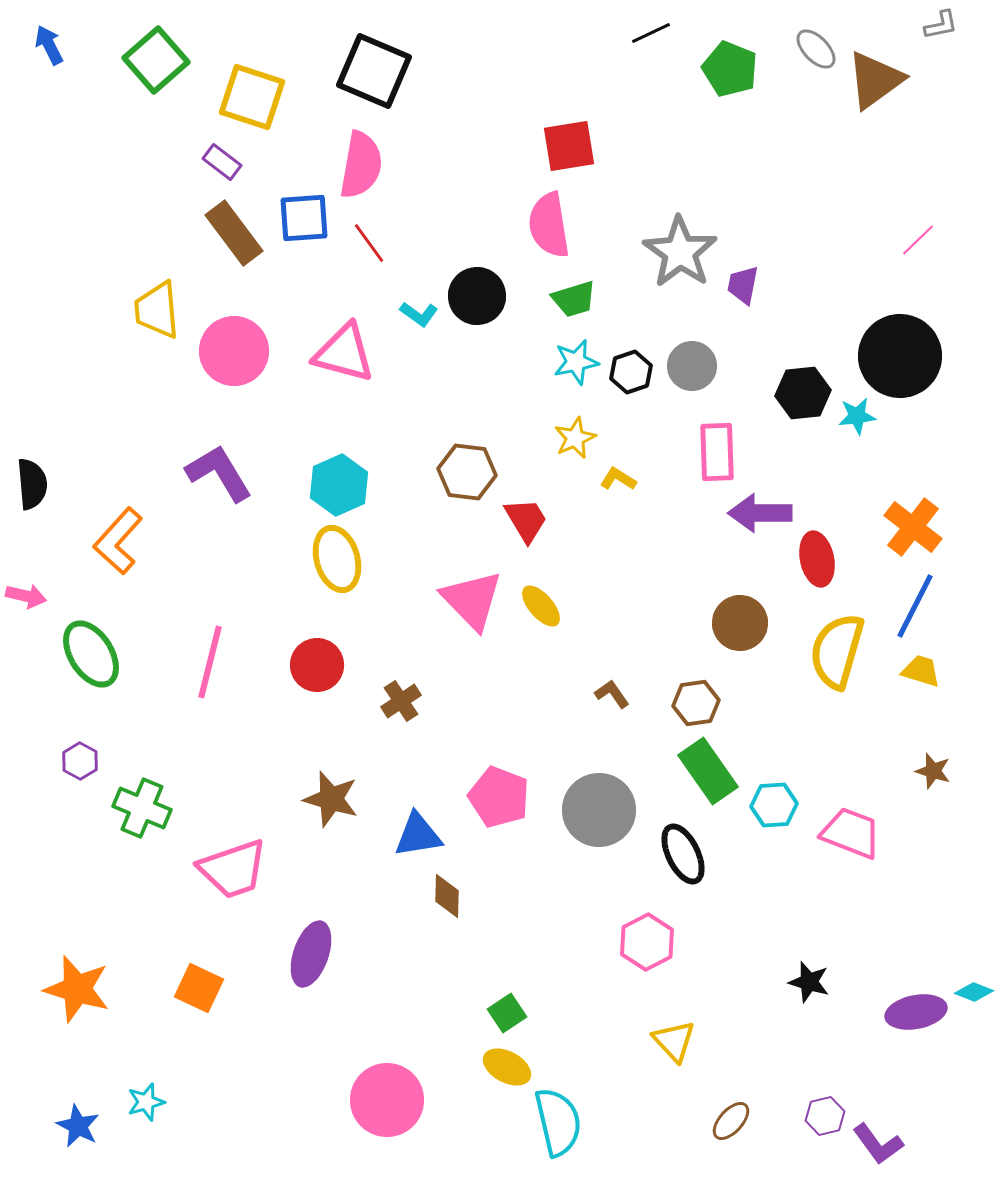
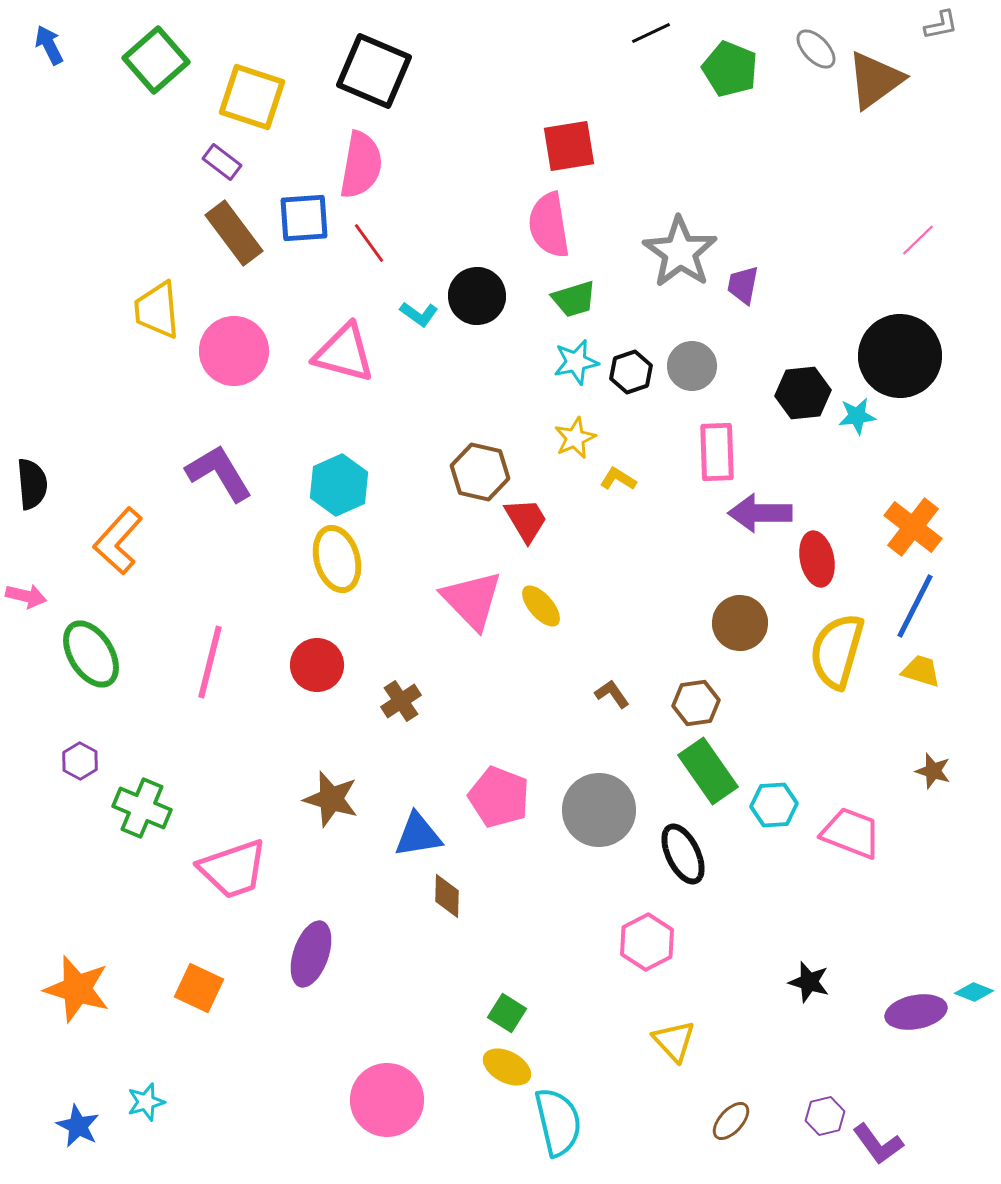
brown hexagon at (467, 472): moved 13 px right; rotated 6 degrees clockwise
green square at (507, 1013): rotated 24 degrees counterclockwise
